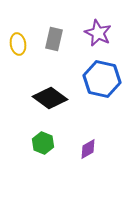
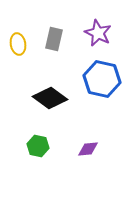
green hexagon: moved 5 px left, 3 px down; rotated 10 degrees counterclockwise
purple diamond: rotated 25 degrees clockwise
